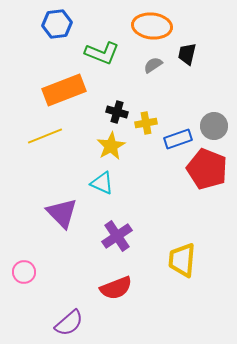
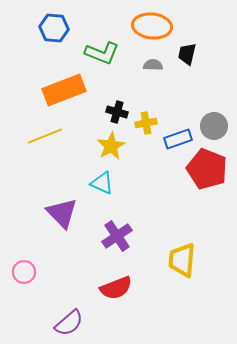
blue hexagon: moved 3 px left, 4 px down; rotated 12 degrees clockwise
gray semicircle: rotated 36 degrees clockwise
